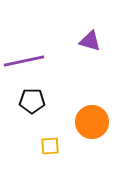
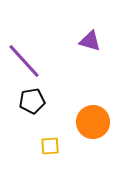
purple line: rotated 60 degrees clockwise
black pentagon: rotated 10 degrees counterclockwise
orange circle: moved 1 px right
